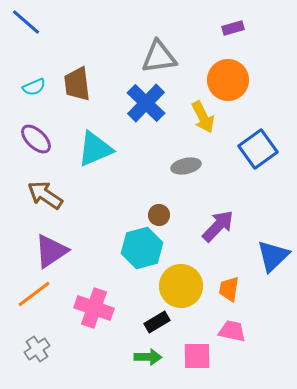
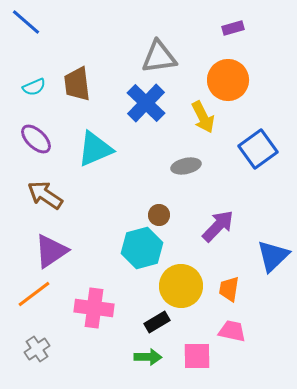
pink cross: rotated 12 degrees counterclockwise
